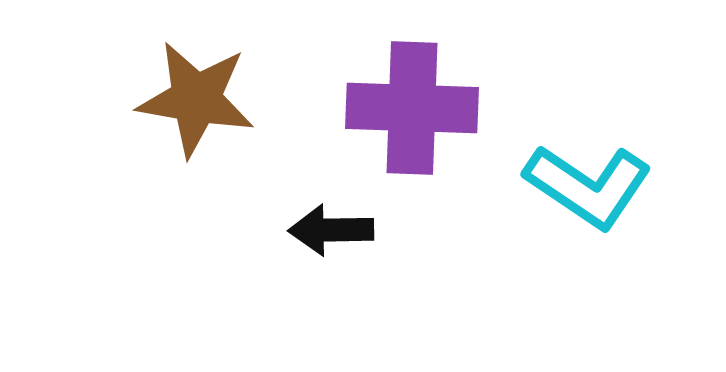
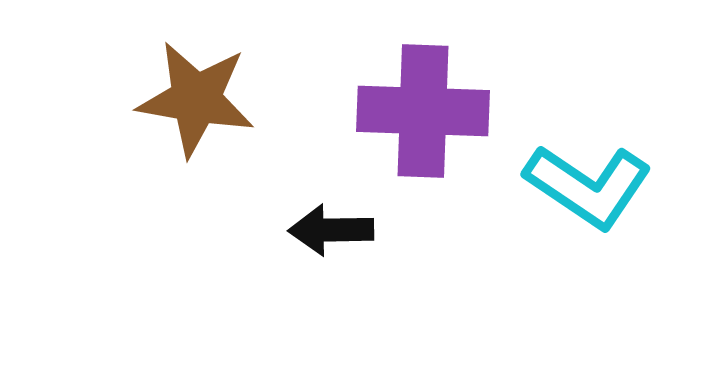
purple cross: moved 11 px right, 3 px down
